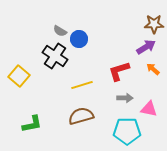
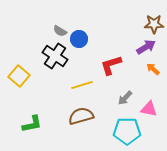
red L-shape: moved 8 px left, 6 px up
gray arrow: rotated 133 degrees clockwise
